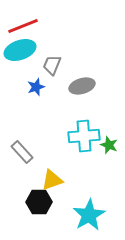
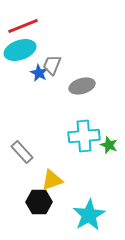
blue star: moved 3 px right, 14 px up; rotated 24 degrees counterclockwise
